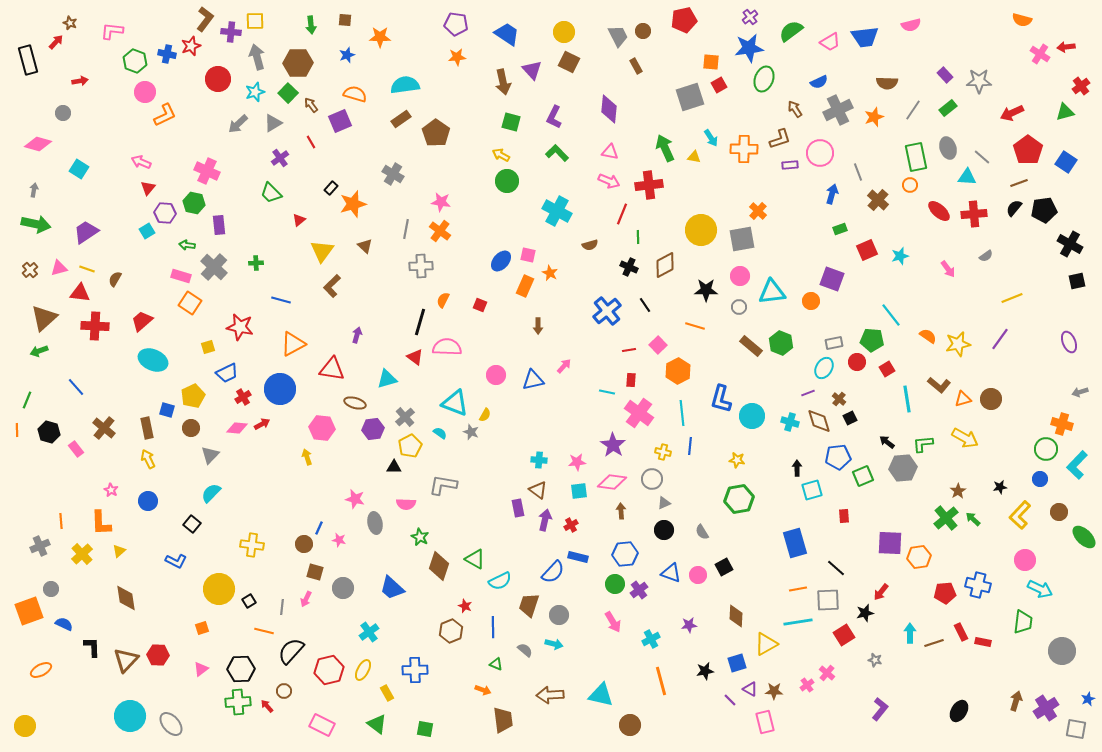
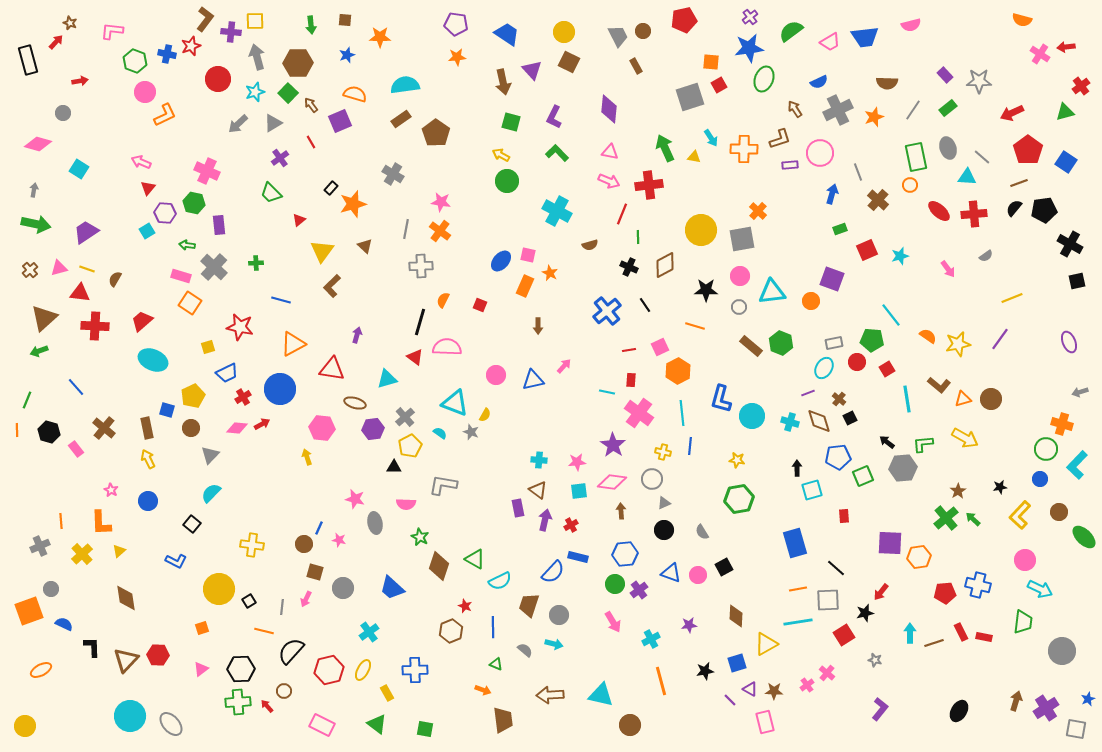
pink square at (658, 345): moved 2 px right, 2 px down; rotated 18 degrees clockwise
red rectangle at (983, 642): moved 1 px right, 5 px up
